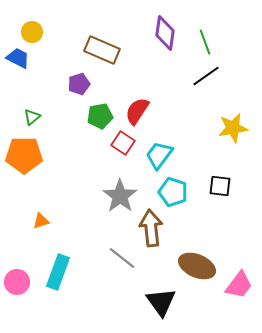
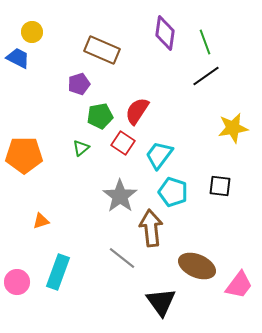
green triangle: moved 49 px right, 31 px down
